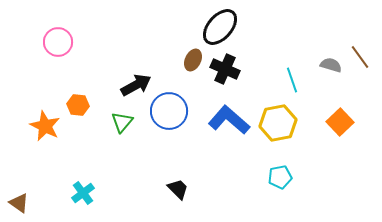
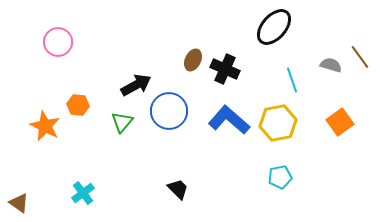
black ellipse: moved 54 px right
orange square: rotated 8 degrees clockwise
